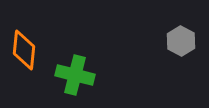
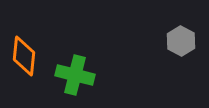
orange diamond: moved 6 px down
